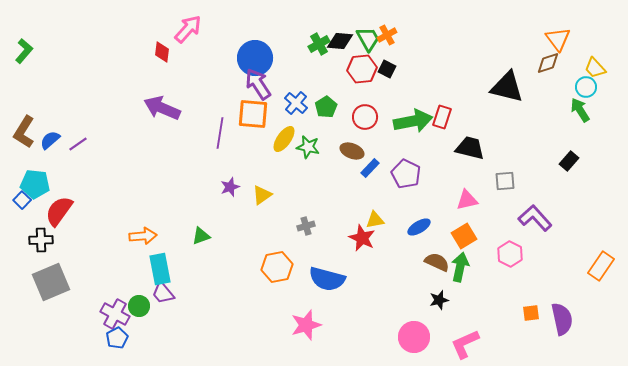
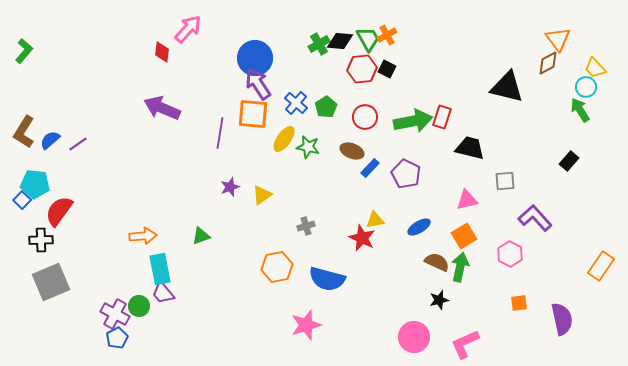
brown diamond at (548, 63): rotated 10 degrees counterclockwise
orange square at (531, 313): moved 12 px left, 10 px up
